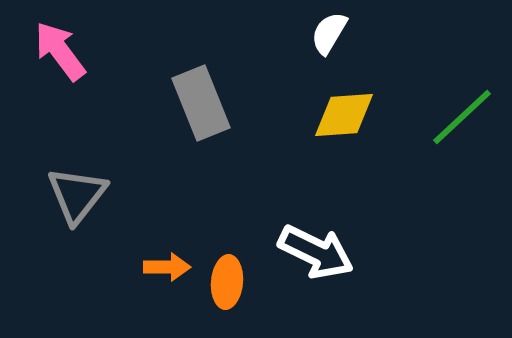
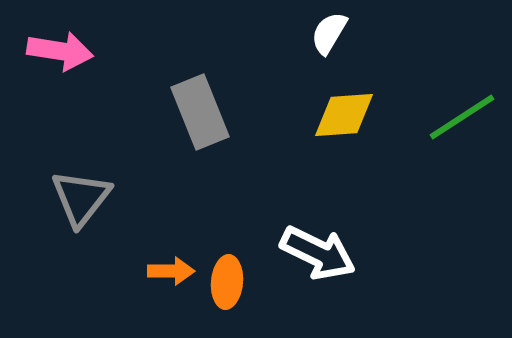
pink arrow: rotated 136 degrees clockwise
gray rectangle: moved 1 px left, 9 px down
green line: rotated 10 degrees clockwise
gray triangle: moved 4 px right, 3 px down
white arrow: moved 2 px right, 1 px down
orange arrow: moved 4 px right, 4 px down
